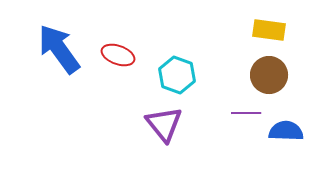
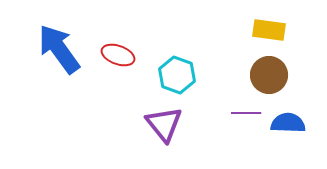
blue semicircle: moved 2 px right, 8 px up
